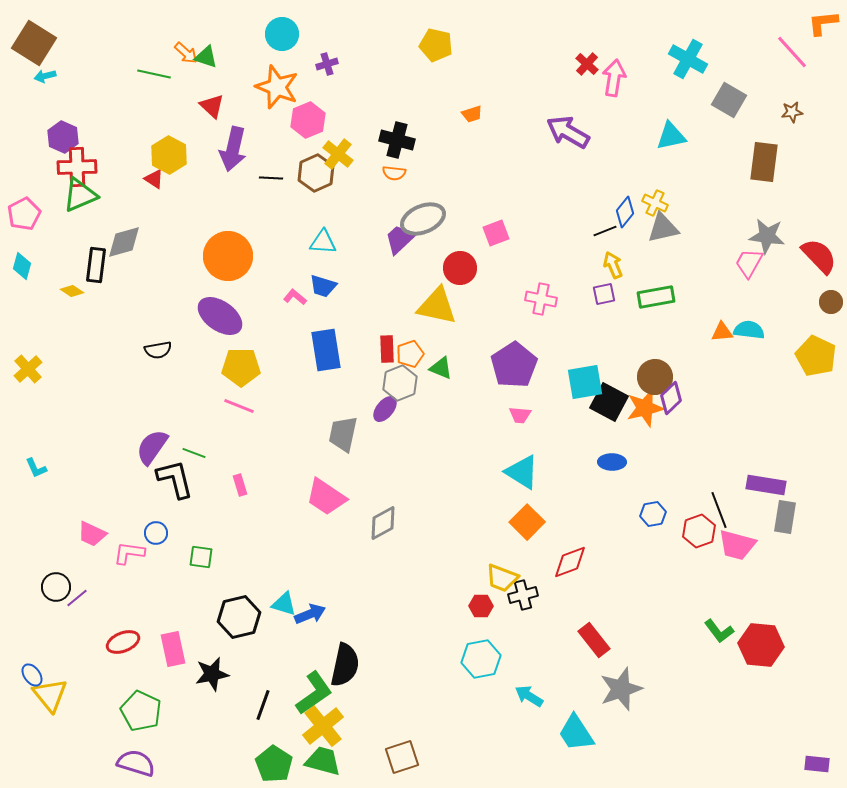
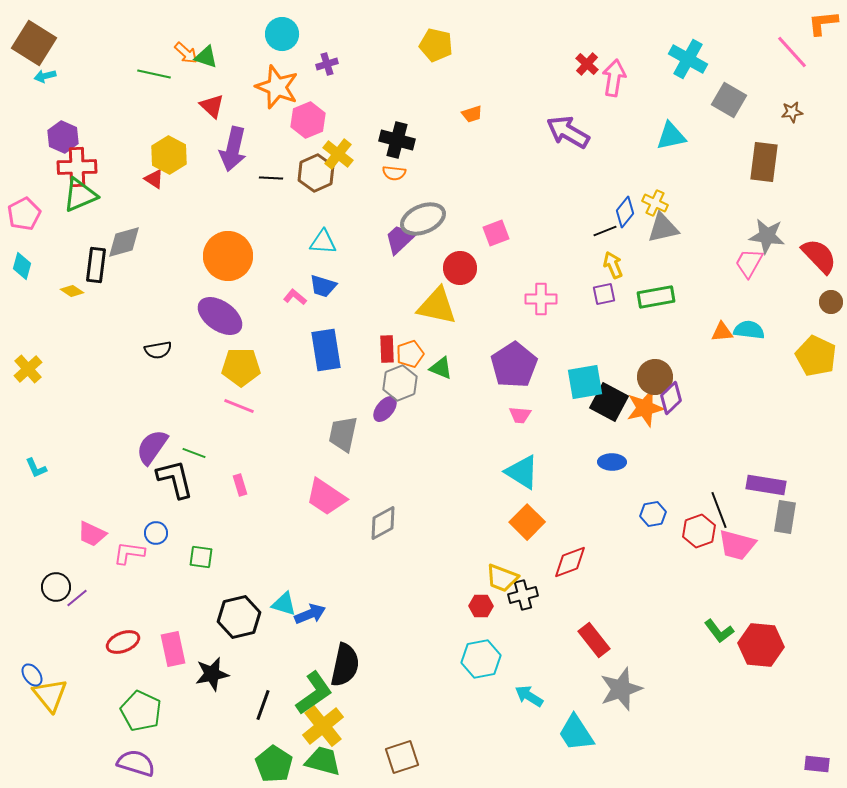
pink cross at (541, 299): rotated 12 degrees counterclockwise
